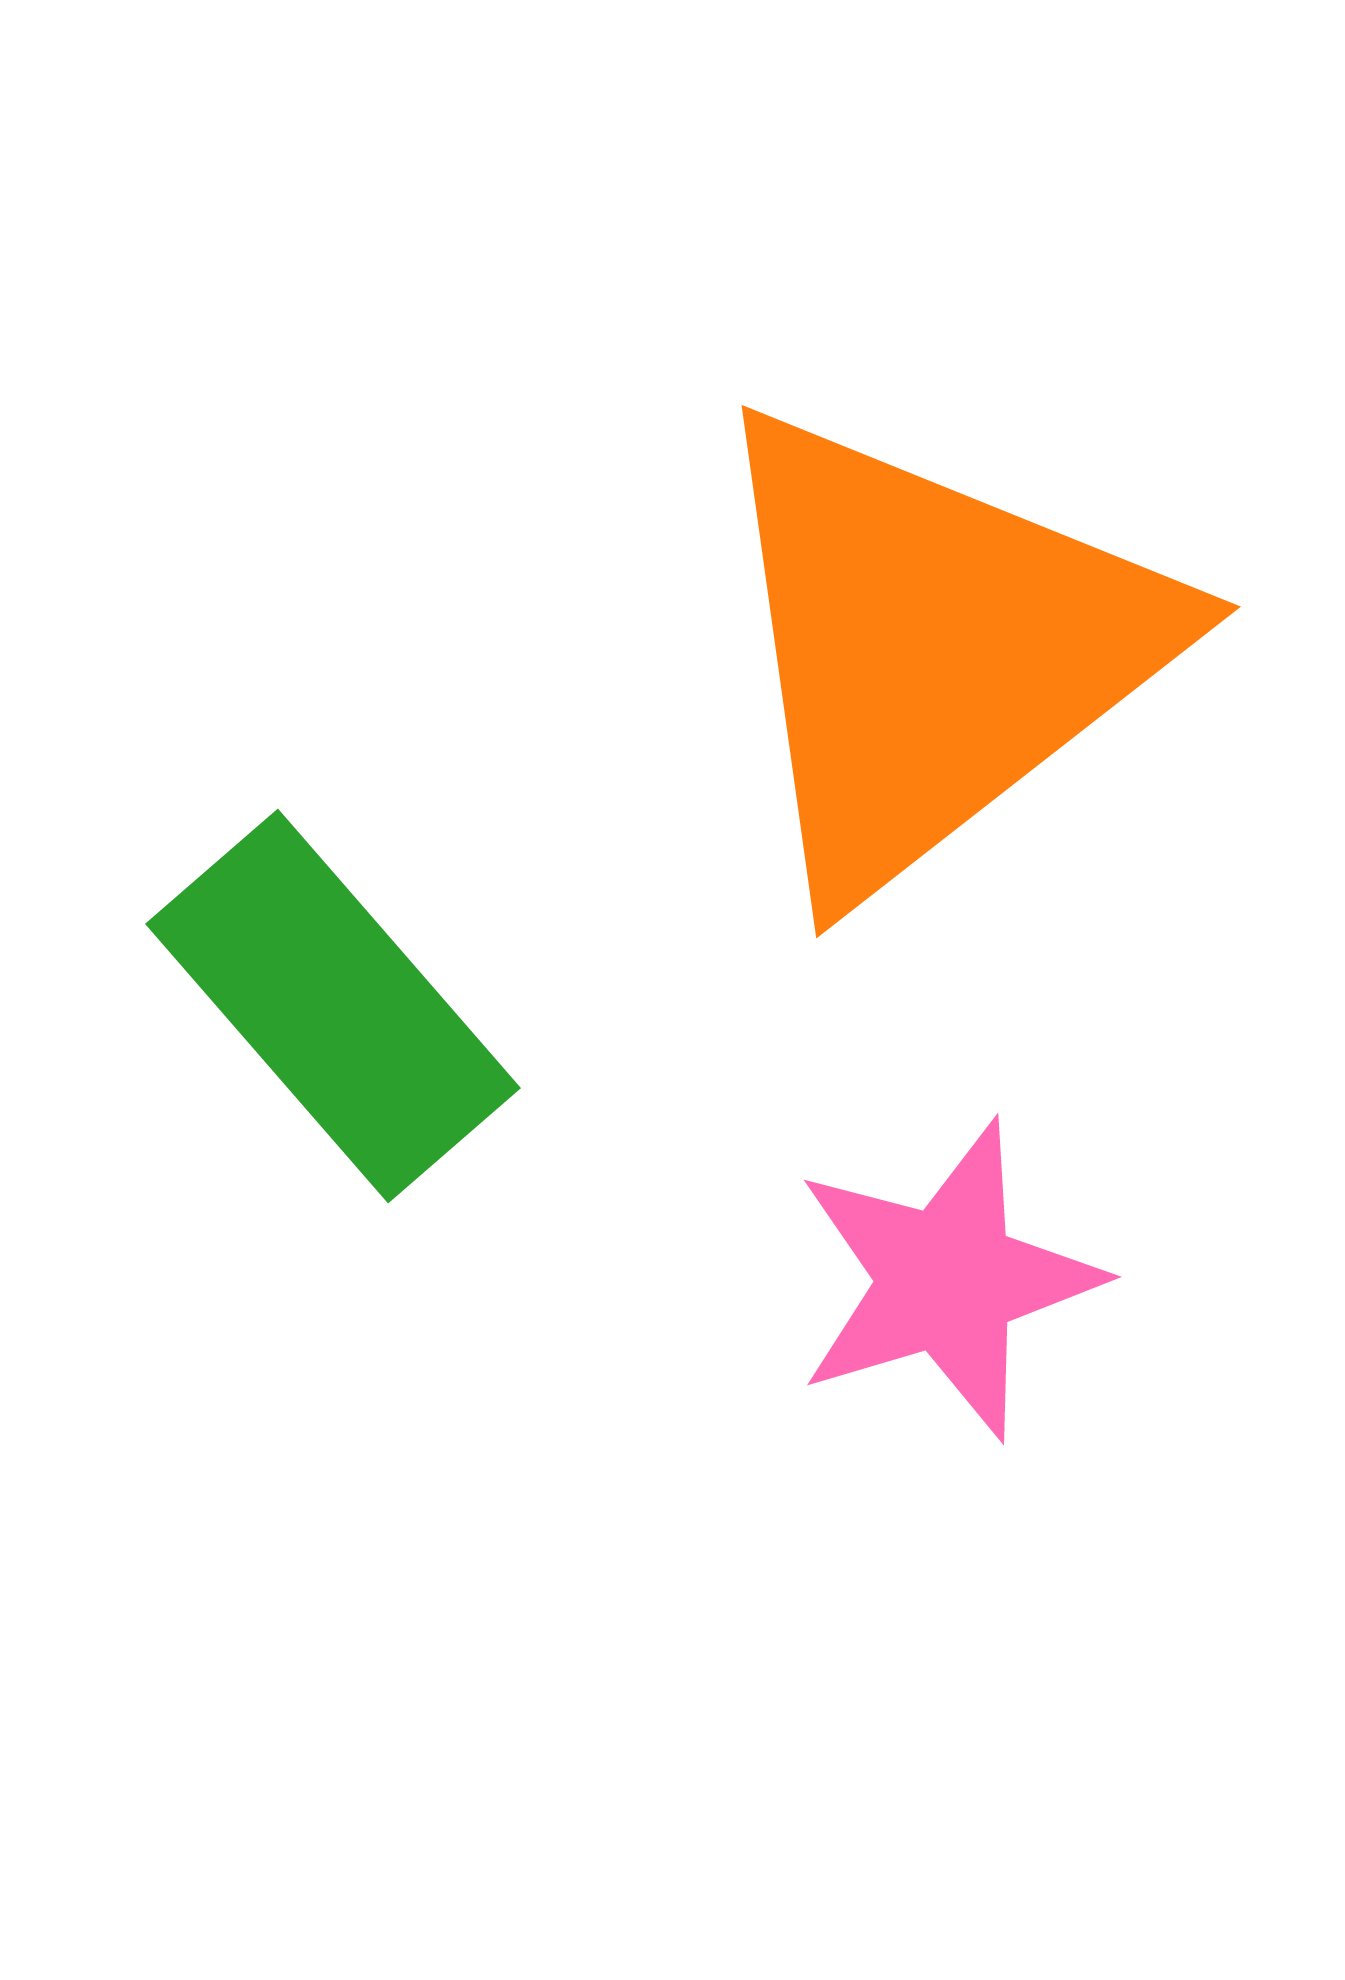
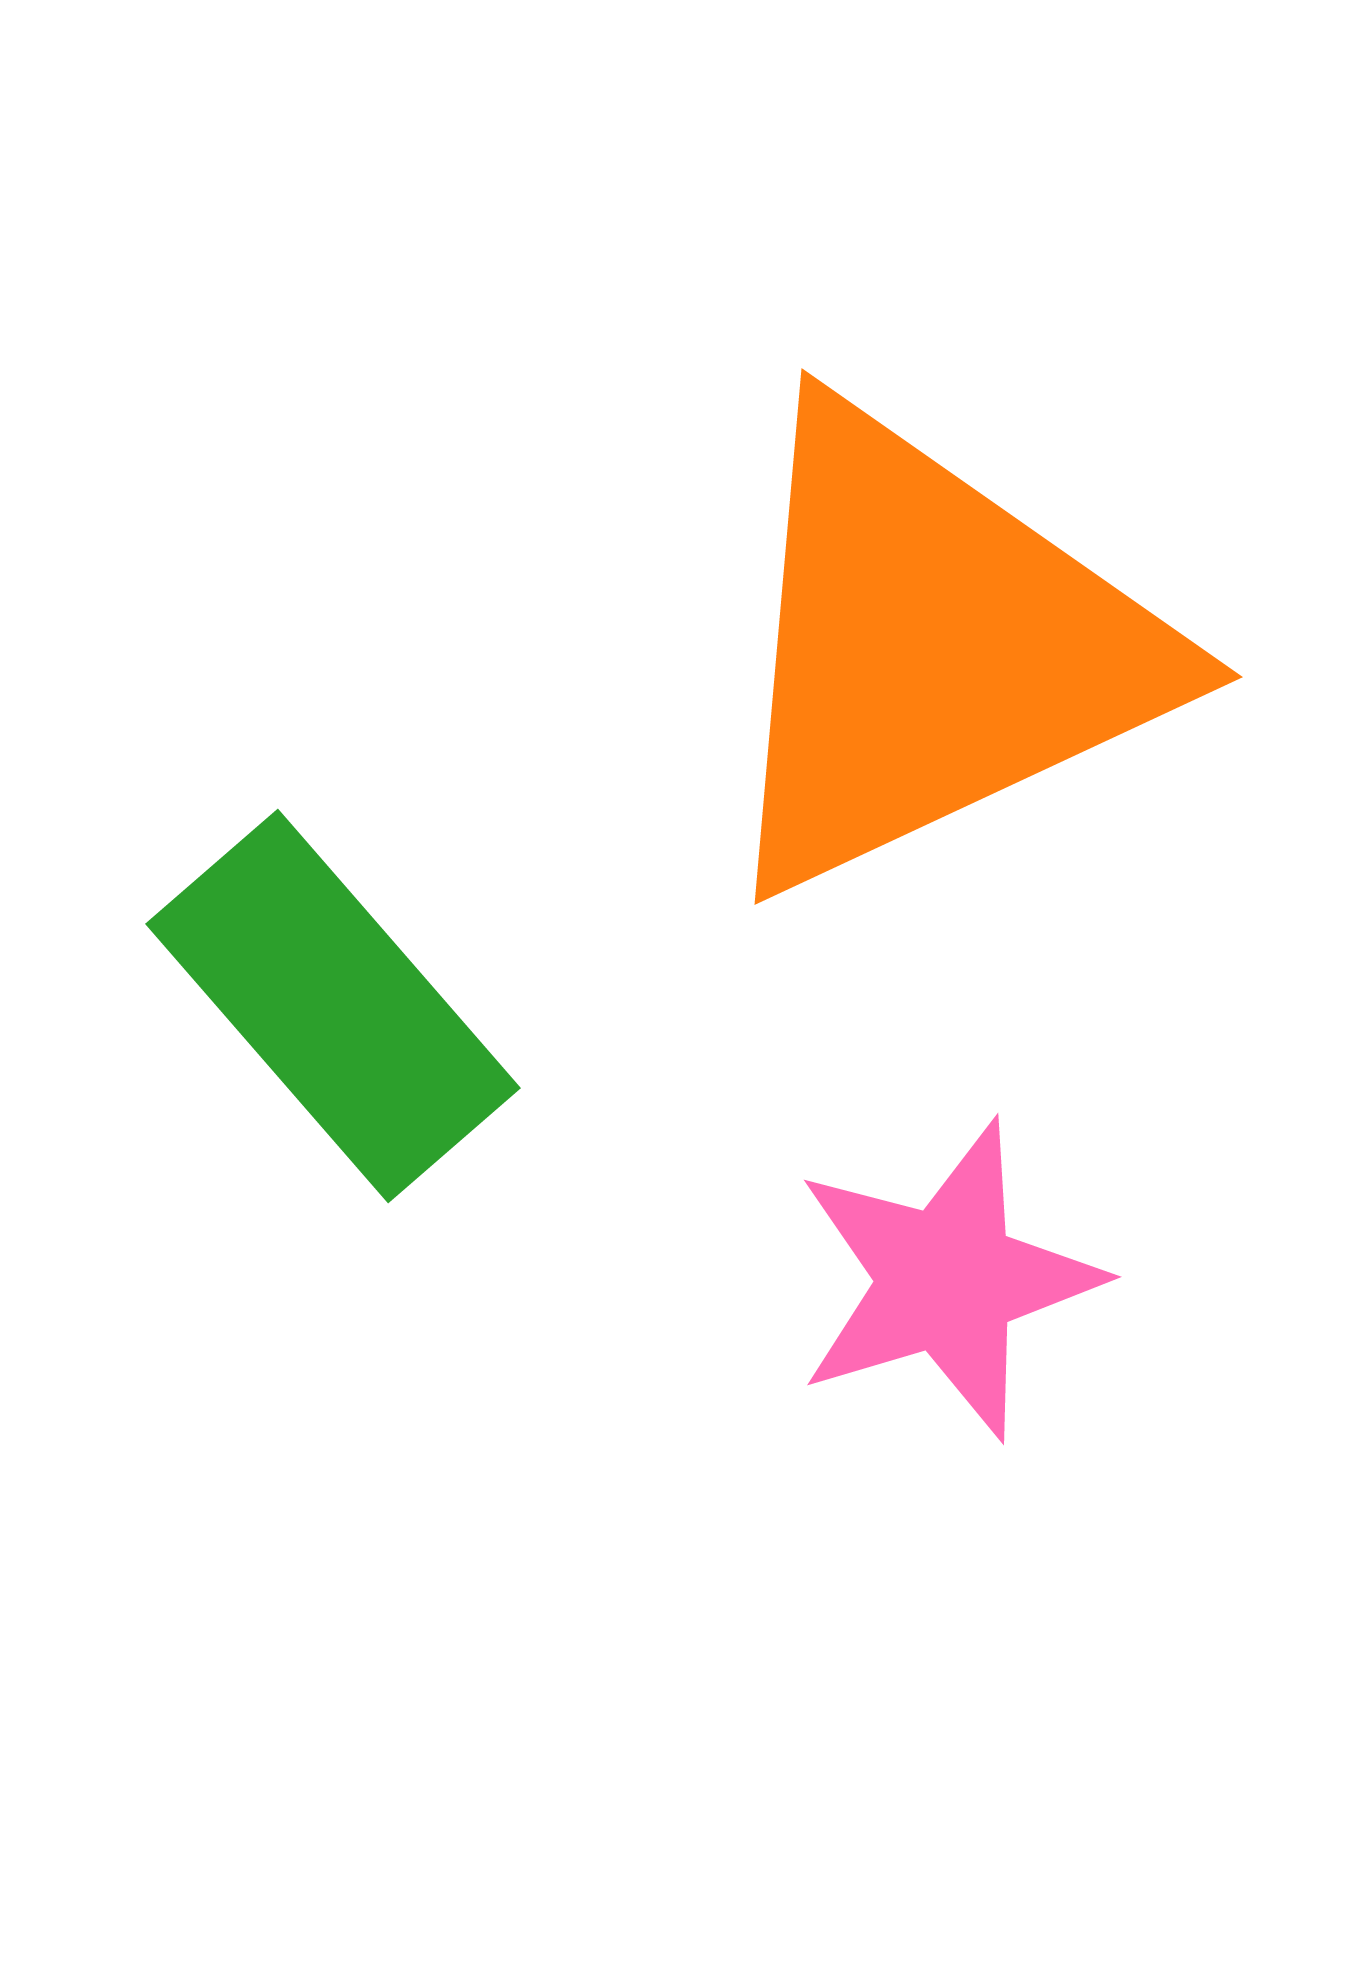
orange triangle: rotated 13 degrees clockwise
